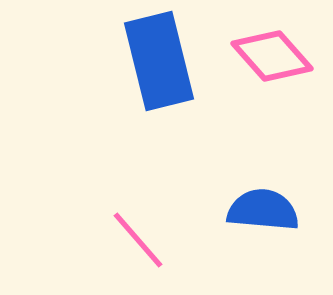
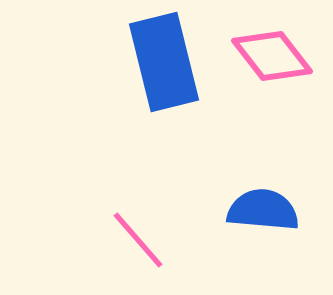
pink diamond: rotated 4 degrees clockwise
blue rectangle: moved 5 px right, 1 px down
